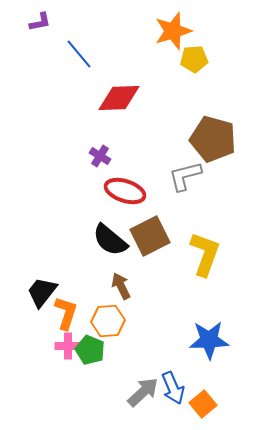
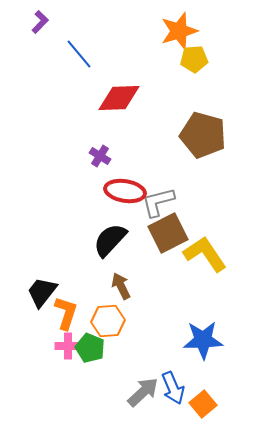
purple L-shape: rotated 35 degrees counterclockwise
orange star: moved 6 px right
brown pentagon: moved 10 px left, 4 px up
gray L-shape: moved 27 px left, 26 px down
red ellipse: rotated 9 degrees counterclockwise
brown square: moved 18 px right, 3 px up
black semicircle: rotated 93 degrees clockwise
yellow L-shape: rotated 54 degrees counterclockwise
blue star: moved 6 px left
green pentagon: moved 2 px up
